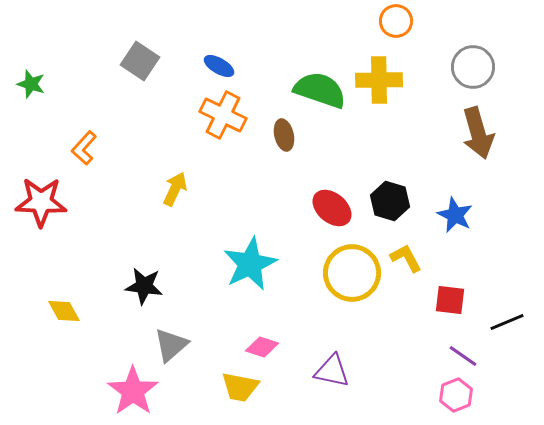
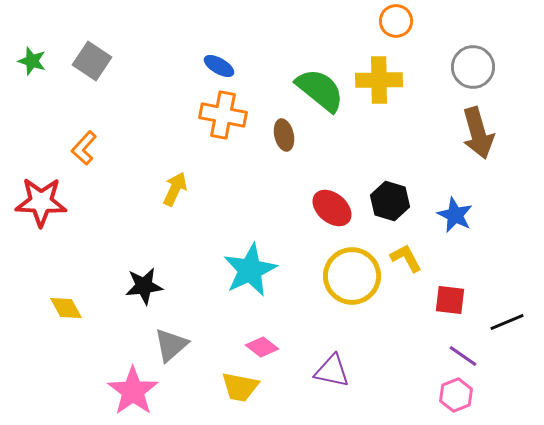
gray square: moved 48 px left
green star: moved 1 px right, 23 px up
green semicircle: rotated 20 degrees clockwise
orange cross: rotated 15 degrees counterclockwise
cyan star: moved 6 px down
yellow circle: moved 3 px down
black star: rotated 15 degrees counterclockwise
yellow diamond: moved 2 px right, 3 px up
pink diamond: rotated 20 degrees clockwise
